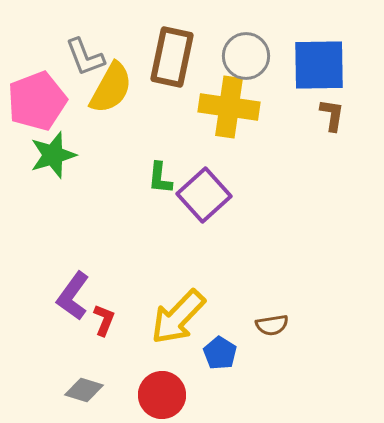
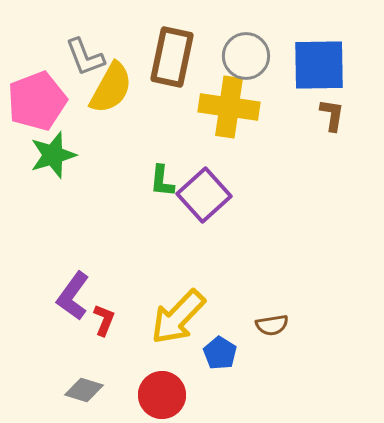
green L-shape: moved 2 px right, 3 px down
